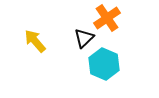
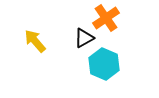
orange cross: moved 1 px left
black triangle: rotated 15 degrees clockwise
